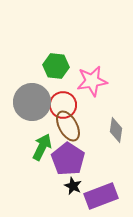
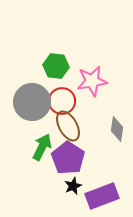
red circle: moved 1 px left, 4 px up
gray diamond: moved 1 px right, 1 px up
purple pentagon: moved 1 px up
black star: rotated 24 degrees clockwise
purple rectangle: moved 1 px right
